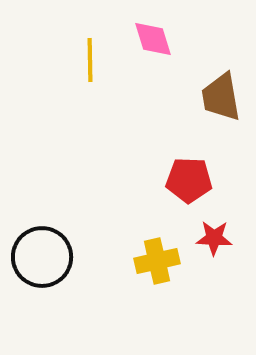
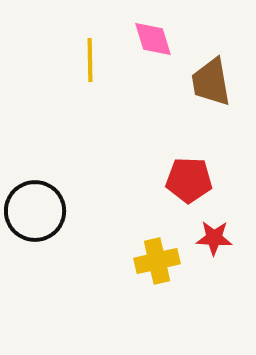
brown trapezoid: moved 10 px left, 15 px up
black circle: moved 7 px left, 46 px up
